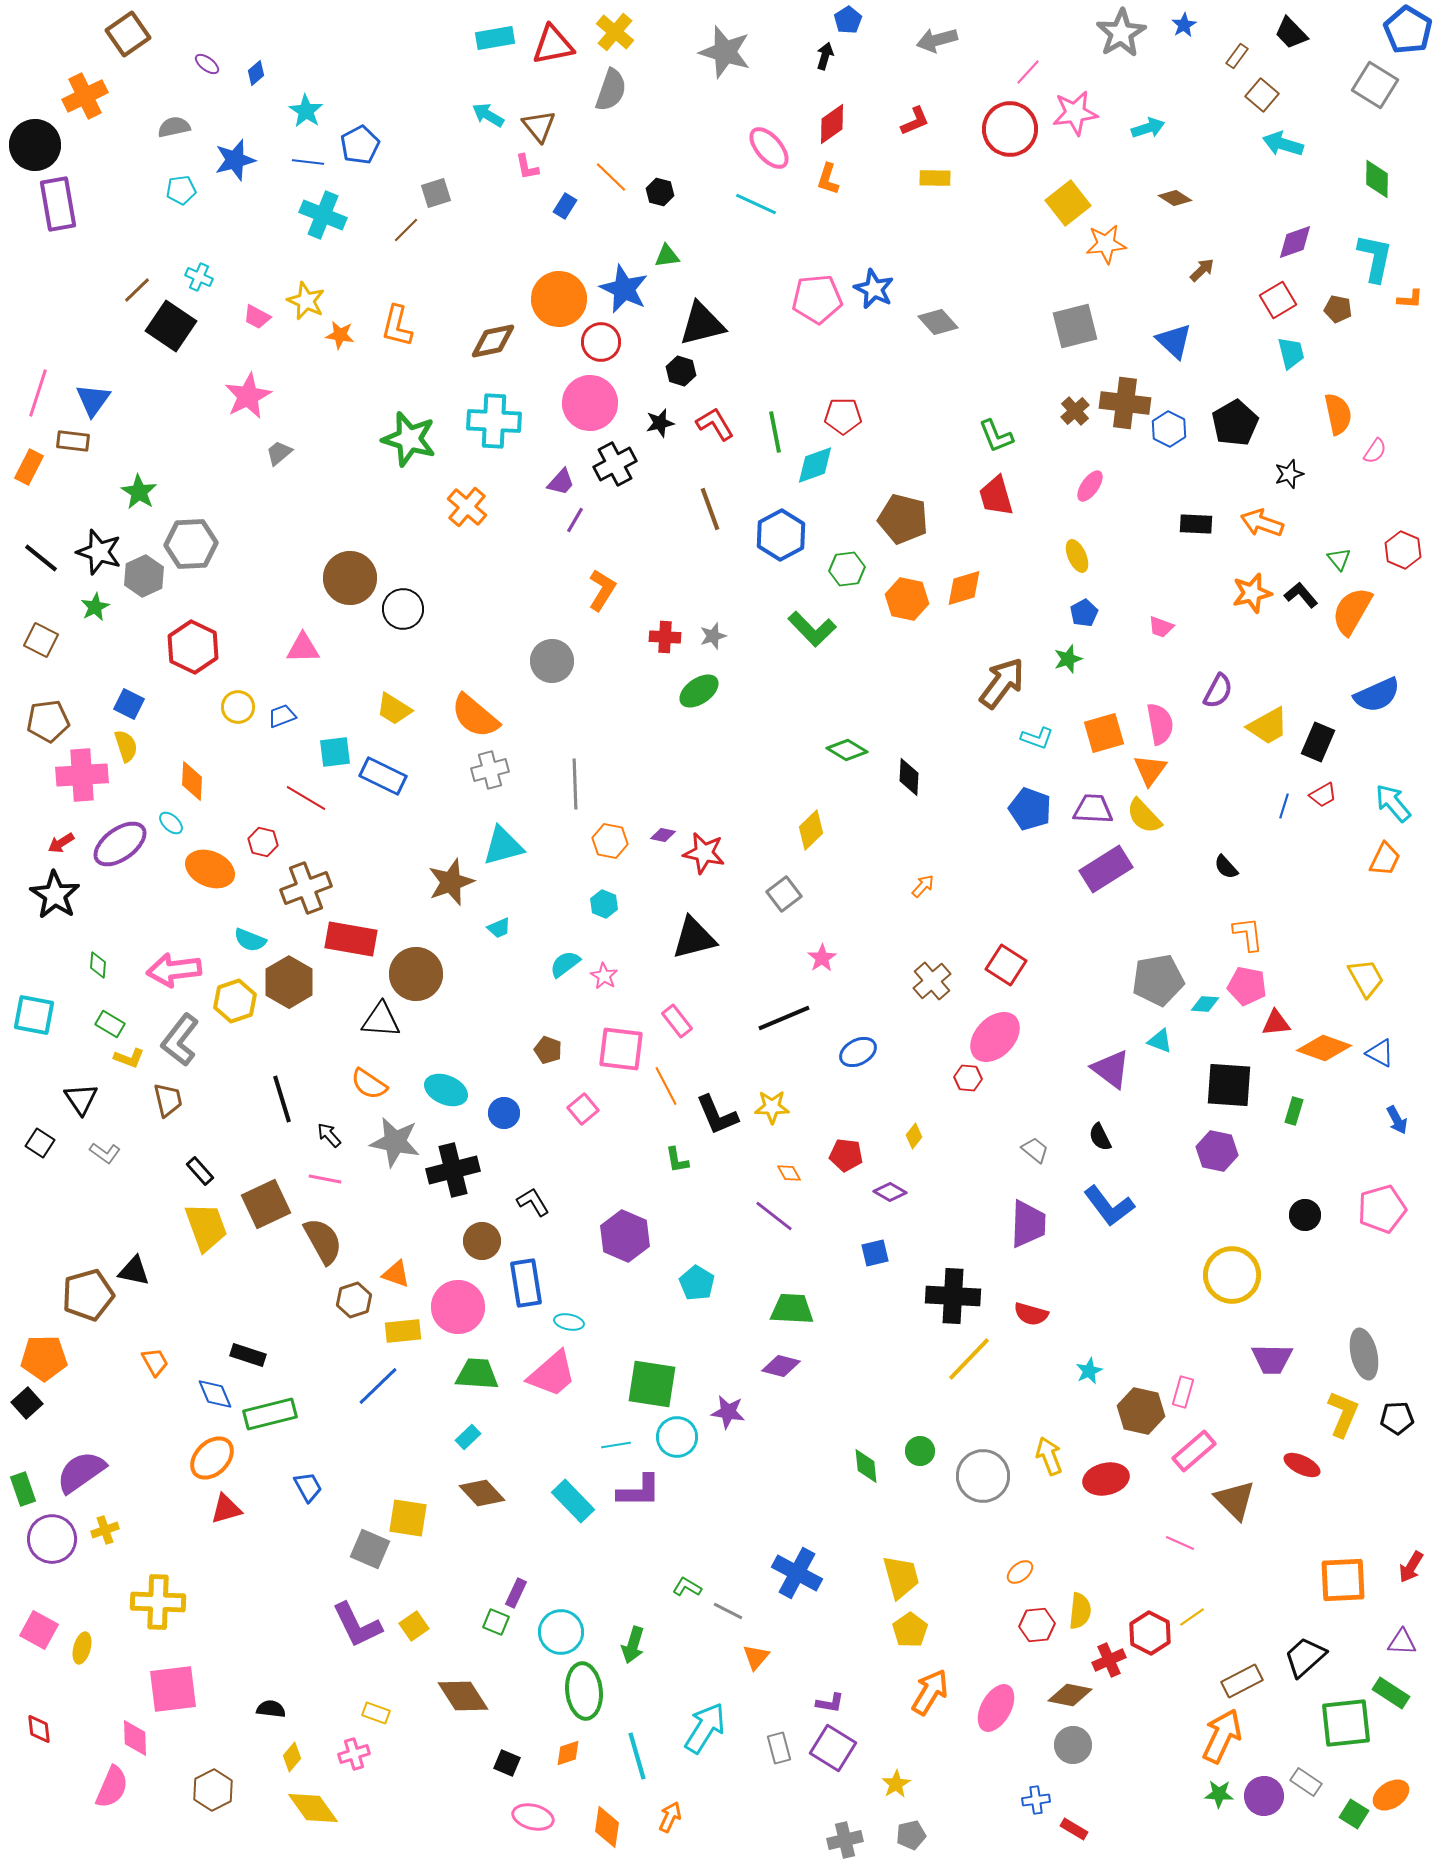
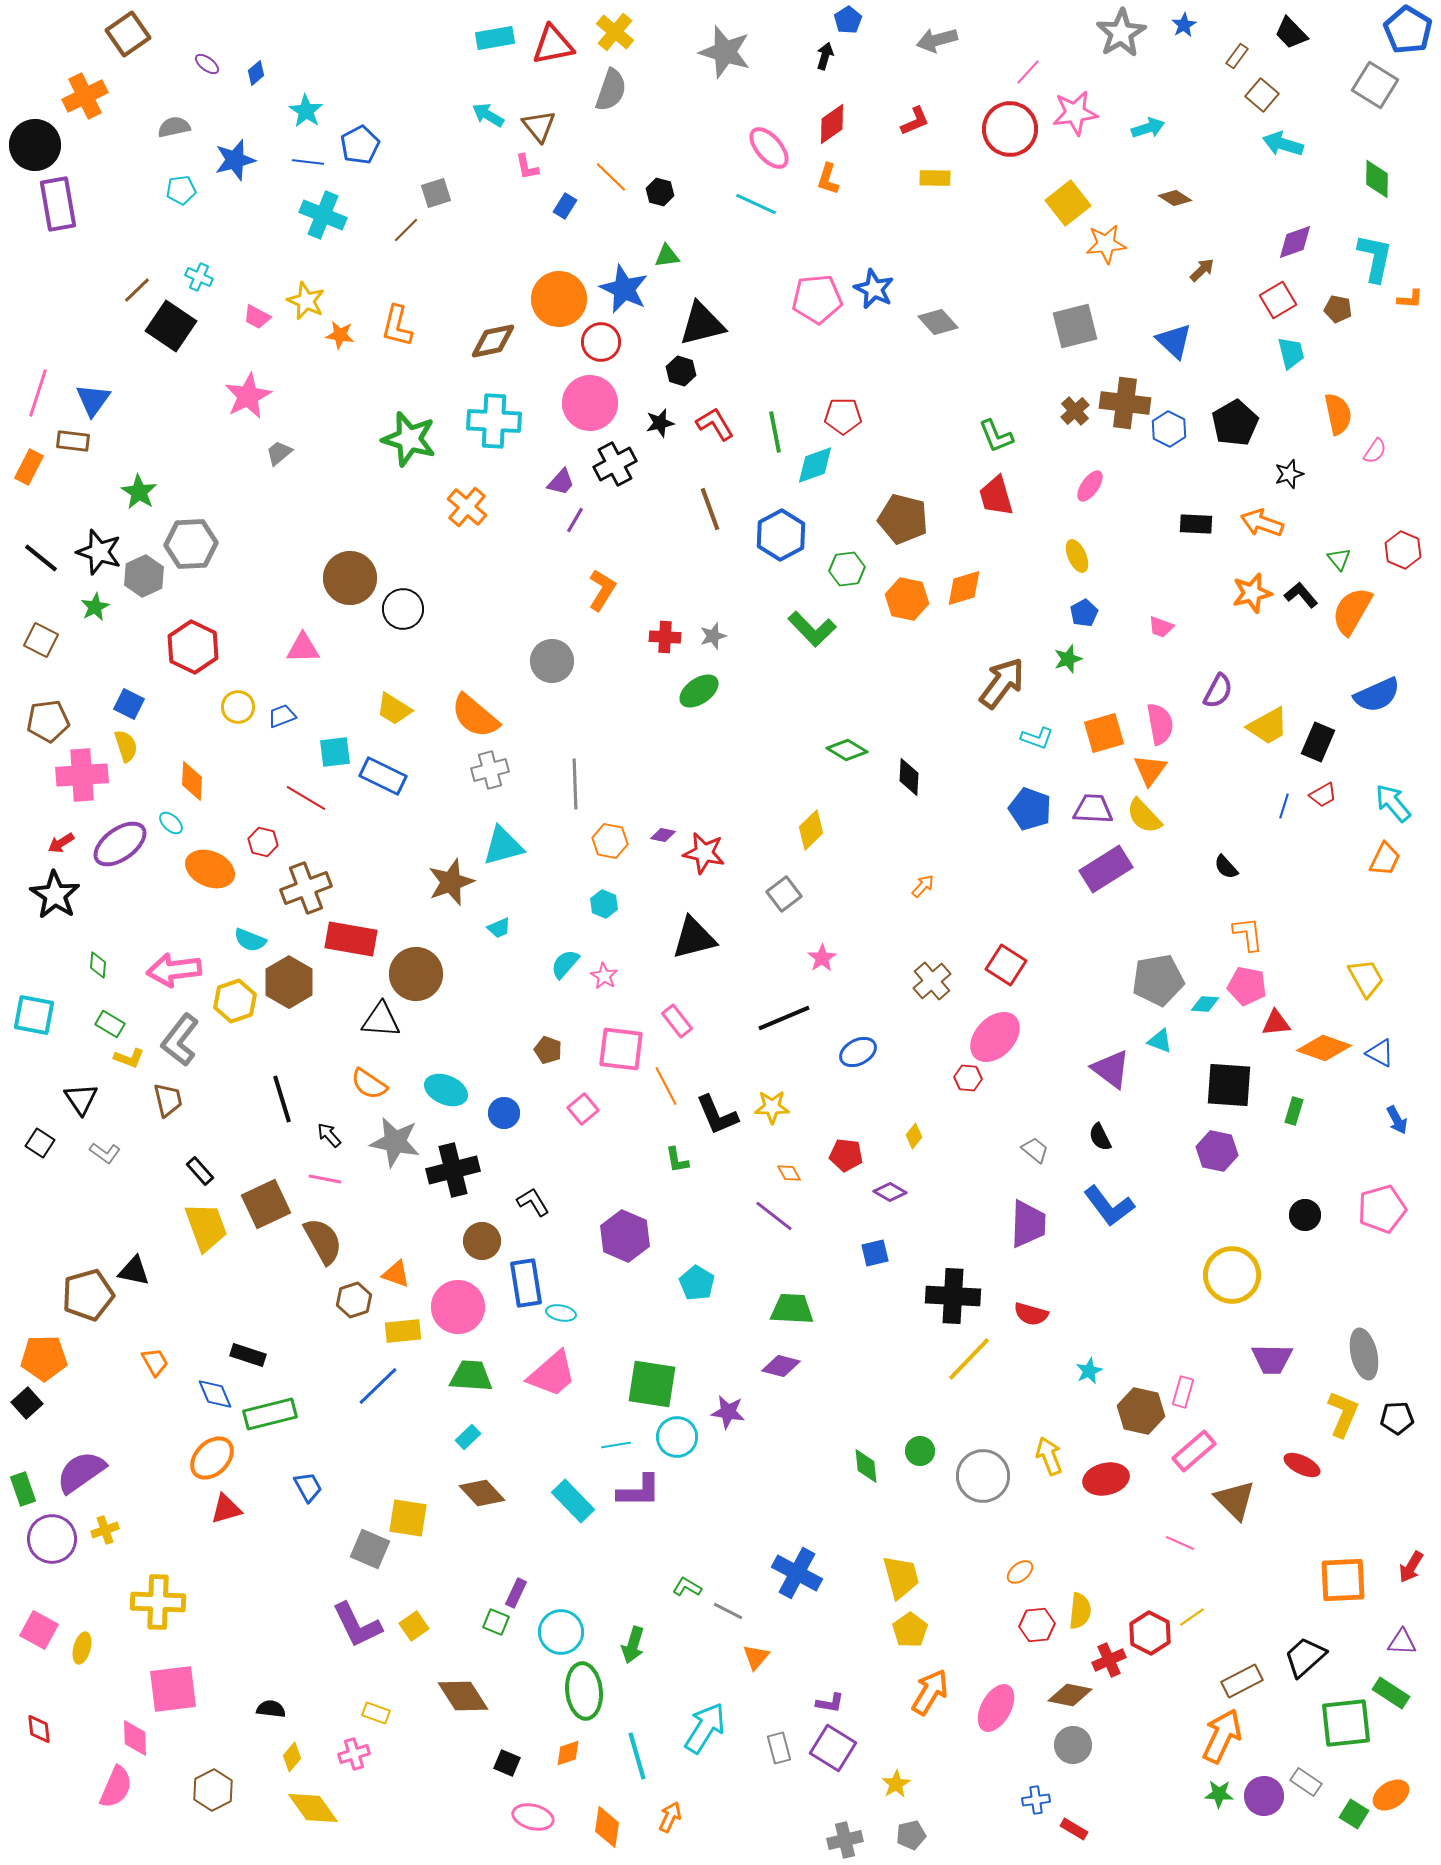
cyan semicircle at (565, 964): rotated 12 degrees counterclockwise
cyan ellipse at (569, 1322): moved 8 px left, 9 px up
green trapezoid at (477, 1374): moved 6 px left, 2 px down
pink semicircle at (112, 1787): moved 4 px right
